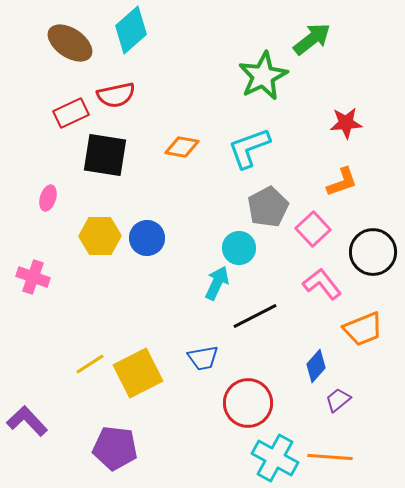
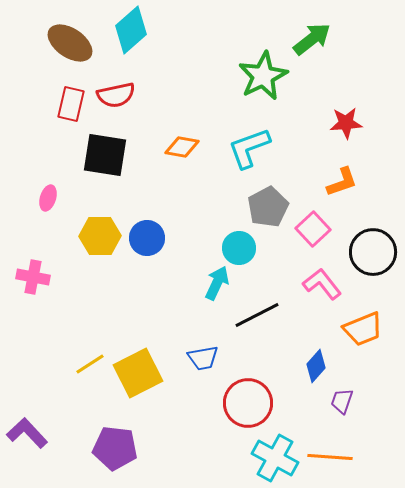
red rectangle: moved 9 px up; rotated 52 degrees counterclockwise
pink cross: rotated 8 degrees counterclockwise
black line: moved 2 px right, 1 px up
purple trapezoid: moved 4 px right, 1 px down; rotated 32 degrees counterclockwise
purple L-shape: moved 12 px down
